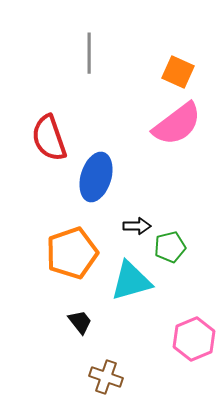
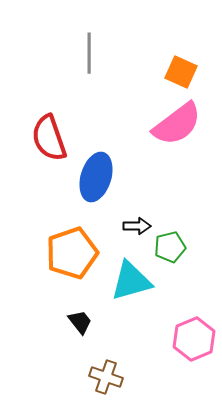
orange square: moved 3 px right
